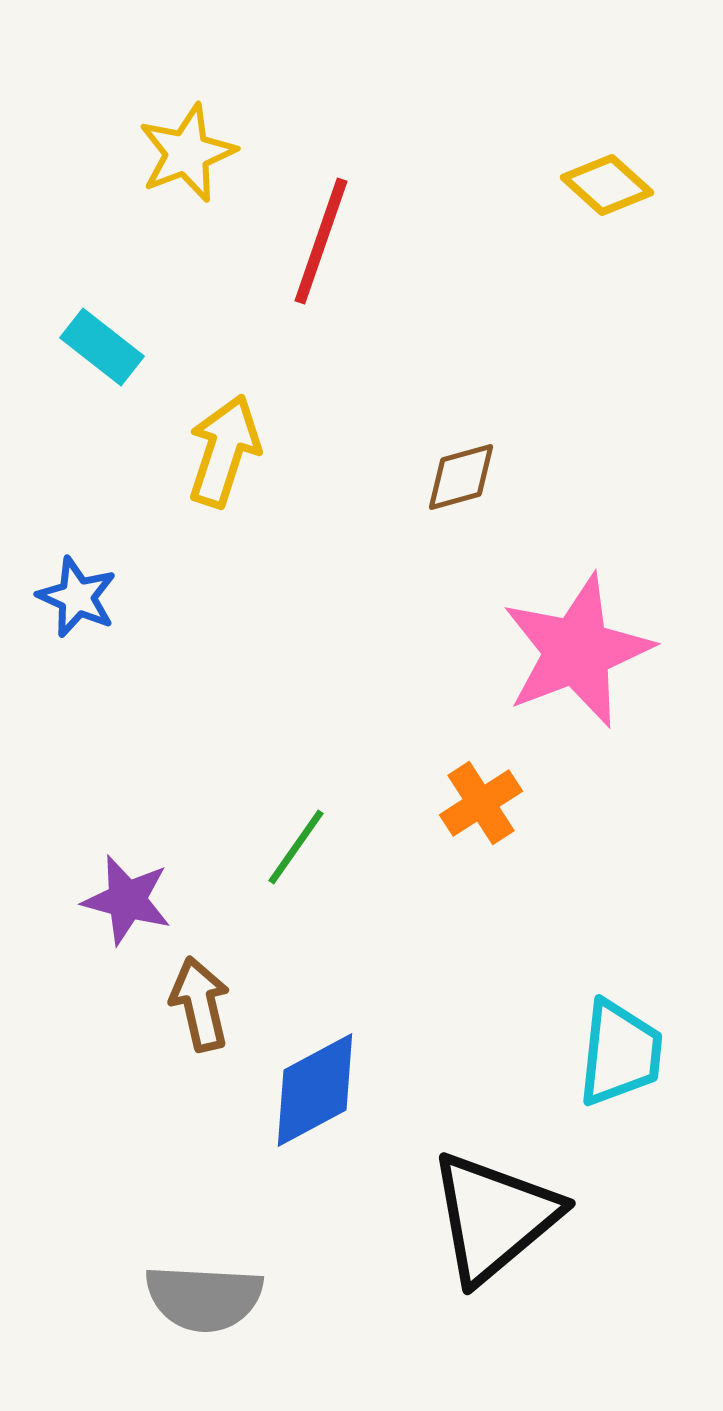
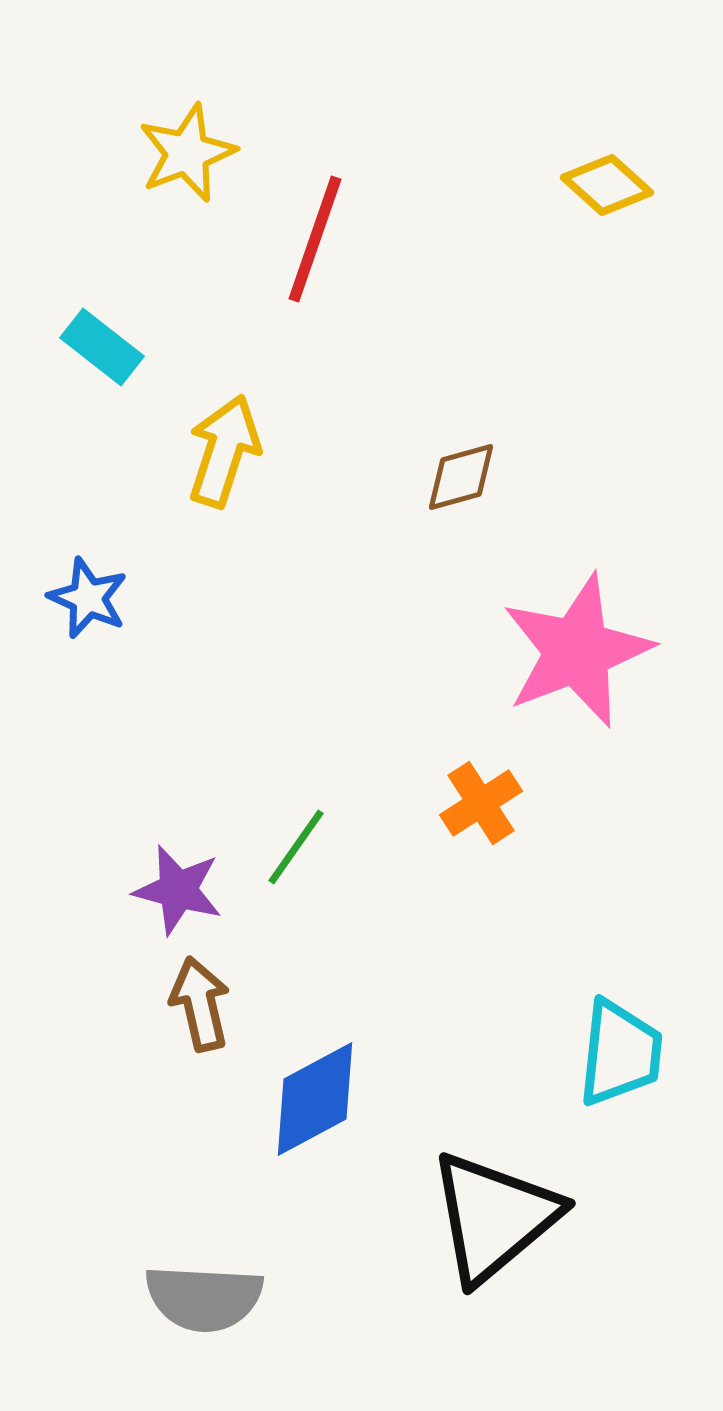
red line: moved 6 px left, 2 px up
blue star: moved 11 px right, 1 px down
purple star: moved 51 px right, 10 px up
blue diamond: moved 9 px down
